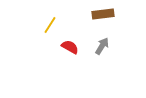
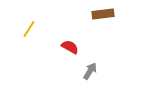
yellow line: moved 21 px left, 4 px down
gray arrow: moved 12 px left, 25 px down
